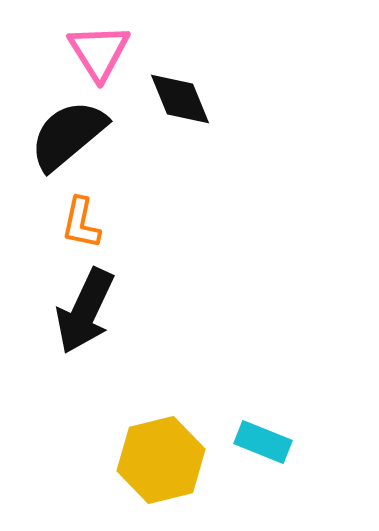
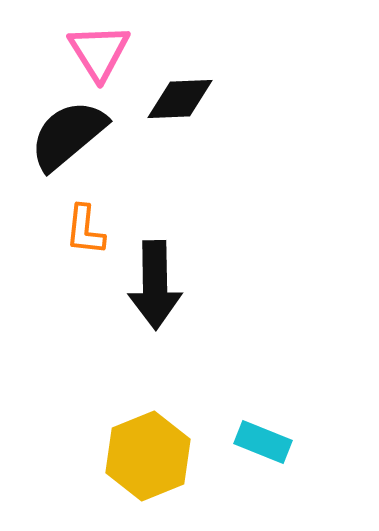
black diamond: rotated 70 degrees counterclockwise
orange L-shape: moved 4 px right, 7 px down; rotated 6 degrees counterclockwise
black arrow: moved 70 px right, 26 px up; rotated 26 degrees counterclockwise
yellow hexagon: moved 13 px left, 4 px up; rotated 8 degrees counterclockwise
